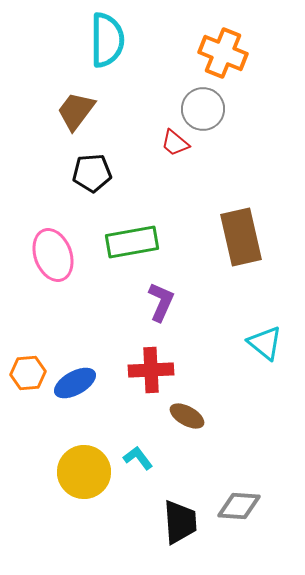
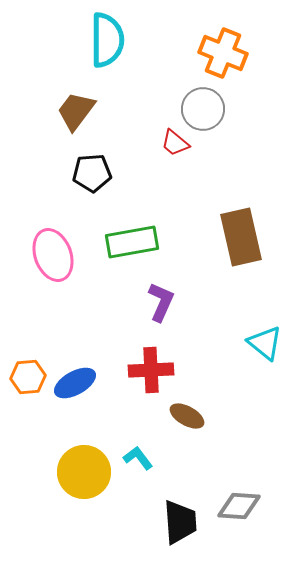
orange hexagon: moved 4 px down
